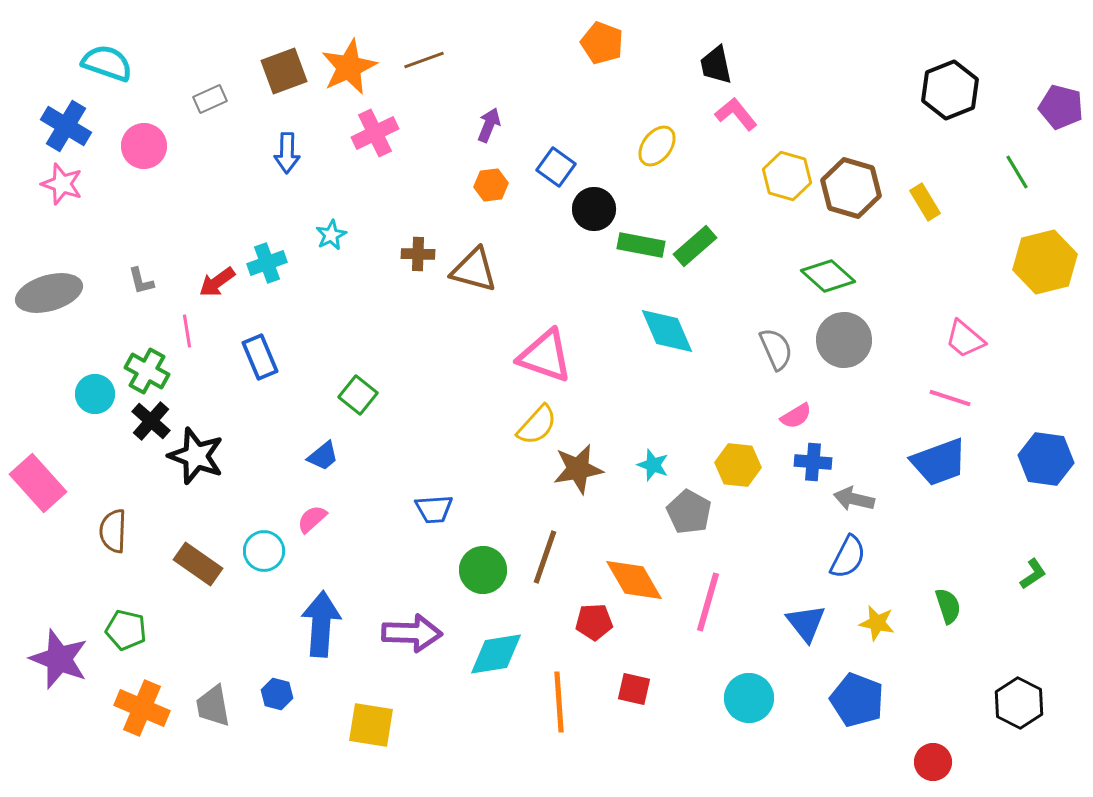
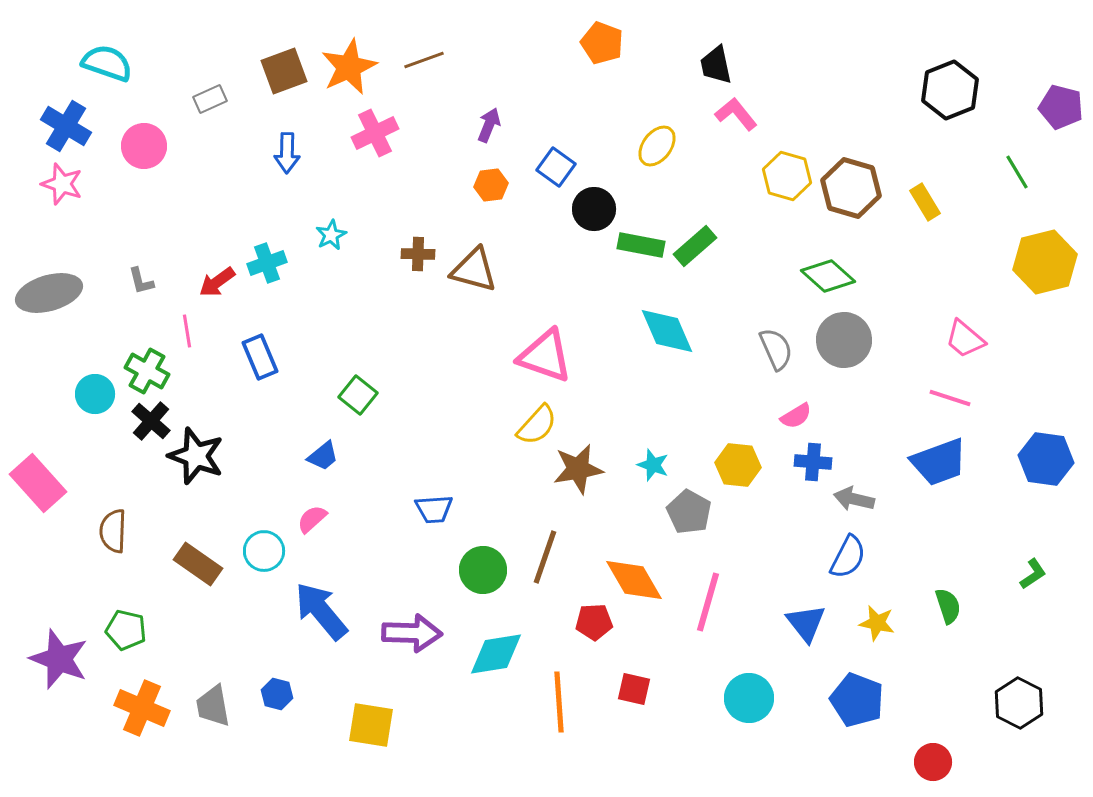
blue arrow at (321, 624): moved 13 px up; rotated 44 degrees counterclockwise
